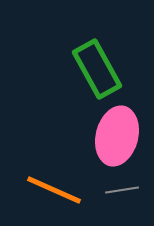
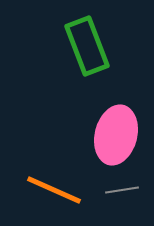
green rectangle: moved 10 px left, 23 px up; rotated 8 degrees clockwise
pink ellipse: moved 1 px left, 1 px up
